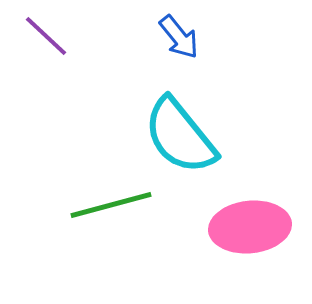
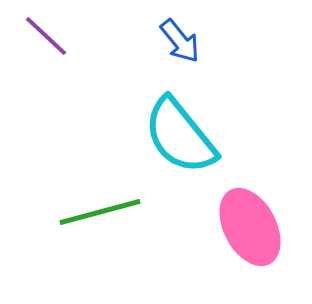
blue arrow: moved 1 px right, 4 px down
green line: moved 11 px left, 7 px down
pink ellipse: rotated 68 degrees clockwise
